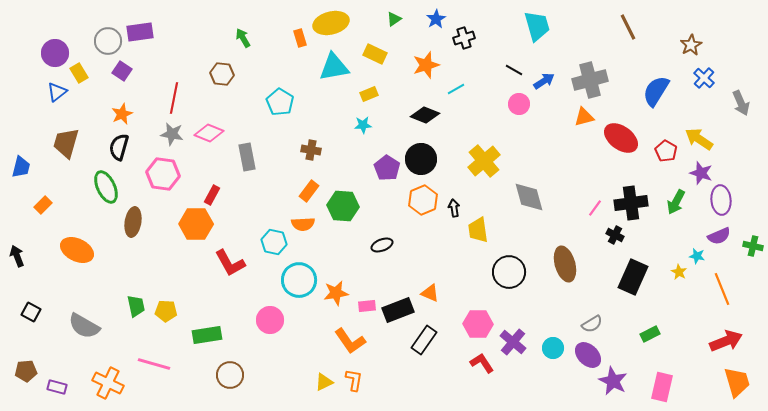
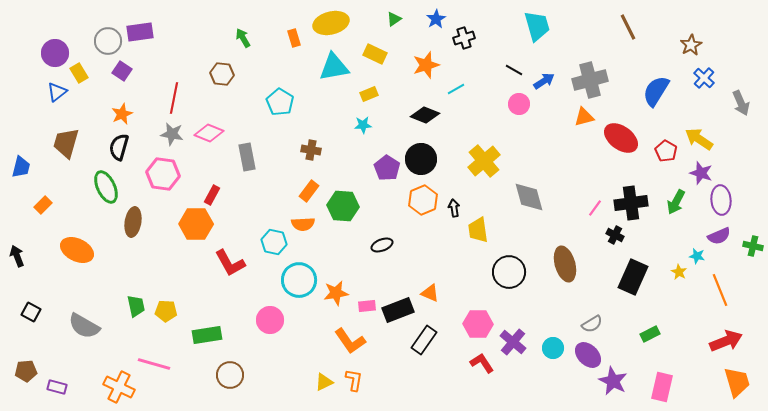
orange rectangle at (300, 38): moved 6 px left
orange line at (722, 289): moved 2 px left, 1 px down
orange cross at (108, 383): moved 11 px right, 4 px down
